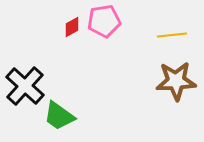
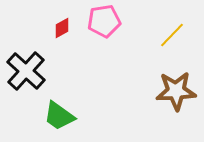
red diamond: moved 10 px left, 1 px down
yellow line: rotated 40 degrees counterclockwise
brown star: moved 10 px down
black cross: moved 1 px right, 15 px up
